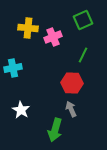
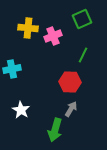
green square: moved 1 px left, 1 px up
pink cross: moved 1 px up
cyan cross: moved 1 px left, 1 px down
red hexagon: moved 2 px left, 1 px up
gray arrow: rotated 56 degrees clockwise
